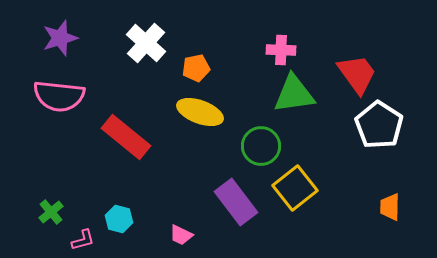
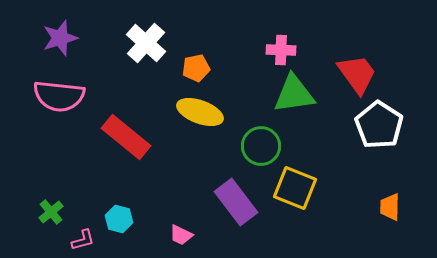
yellow square: rotated 30 degrees counterclockwise
